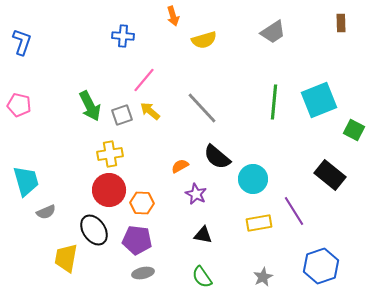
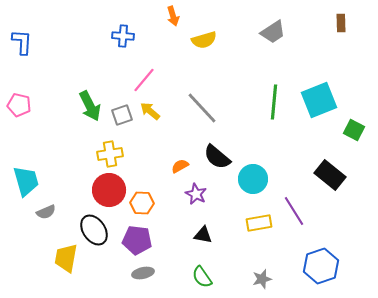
blue L-shape: rotated 16 degrees counterclockwise
gray star: moved 1 px left, 2 px down; rotated 12 degrees clockwise
